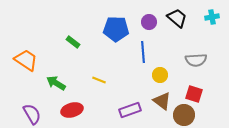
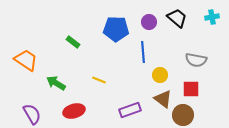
gray semicircle: rotated 15 degrees clockwise
red square: moved 3 px left, 5 px up; rotated 18 degrees counterclockwise
brown triangle: moved 1 px right, 2 px up
red ellipse: moved 2 px right, 1 px down
brown circle: moved 1 px left
